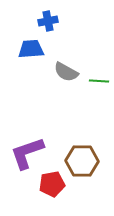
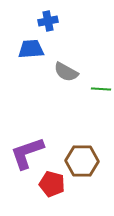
green line: moved 2 px right, 8 px down
red pentagon: rotated 25 degrees clockwise
